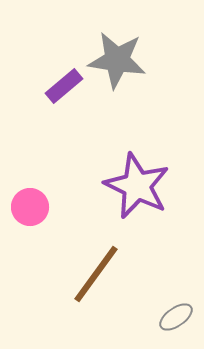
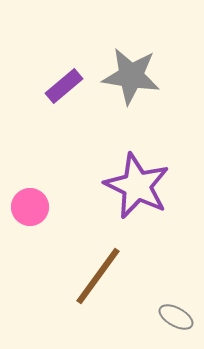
gray star: moved 14 px right, 16 px down
brown line: moved 2 px right, 2 px down
gray ellipse: rotated 64 degrees clockwise
